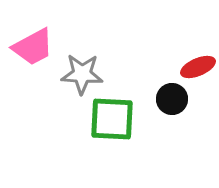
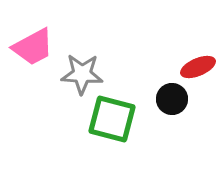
green square: rotated 12 degrees clockwise
